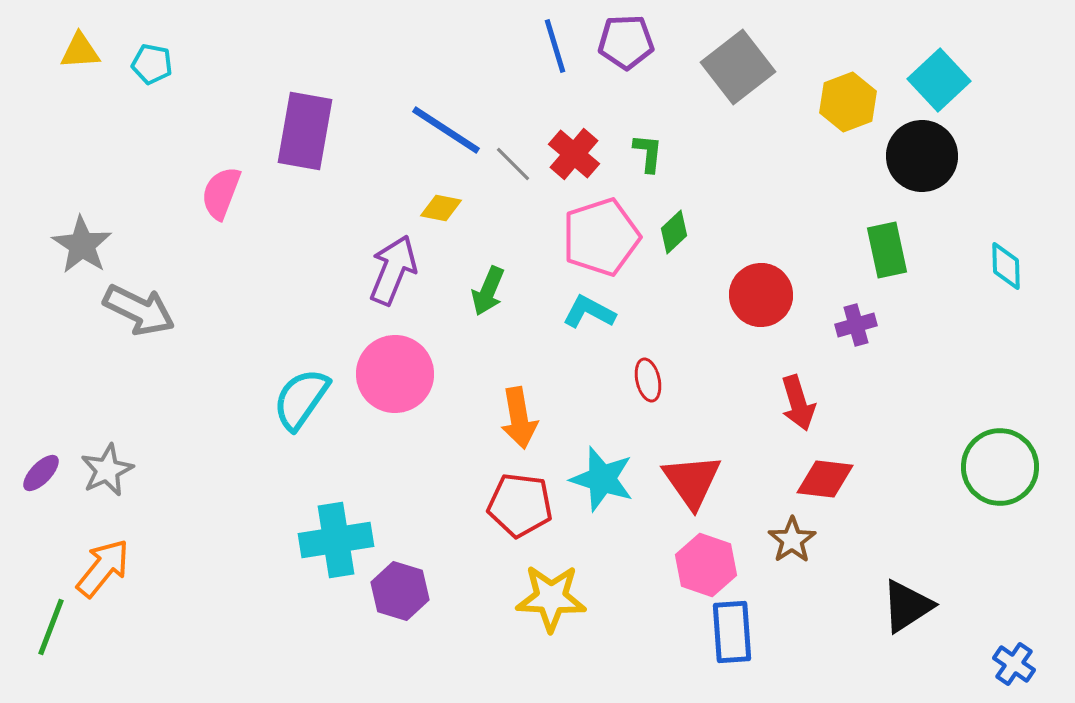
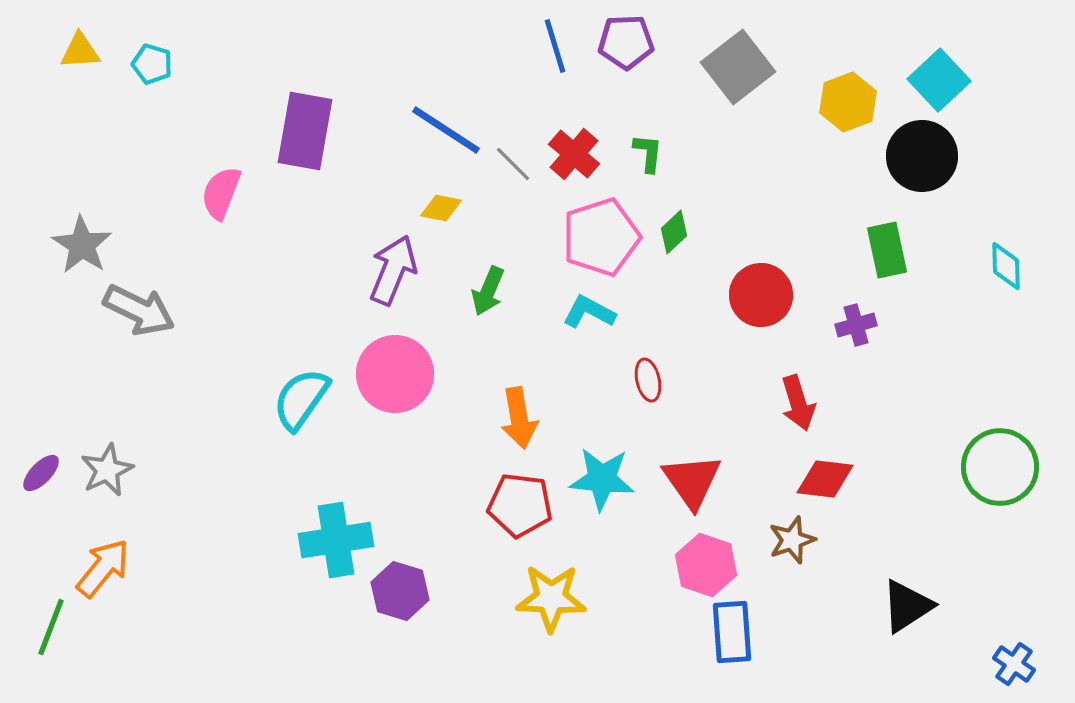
cyan pentagon at (152, 64): rotated 6 degrees clockwise
cyan star at (602, 479): rotated 12 degrees counterclockwise
brown star at (792, 540): rotated 15 degrees clockwise
